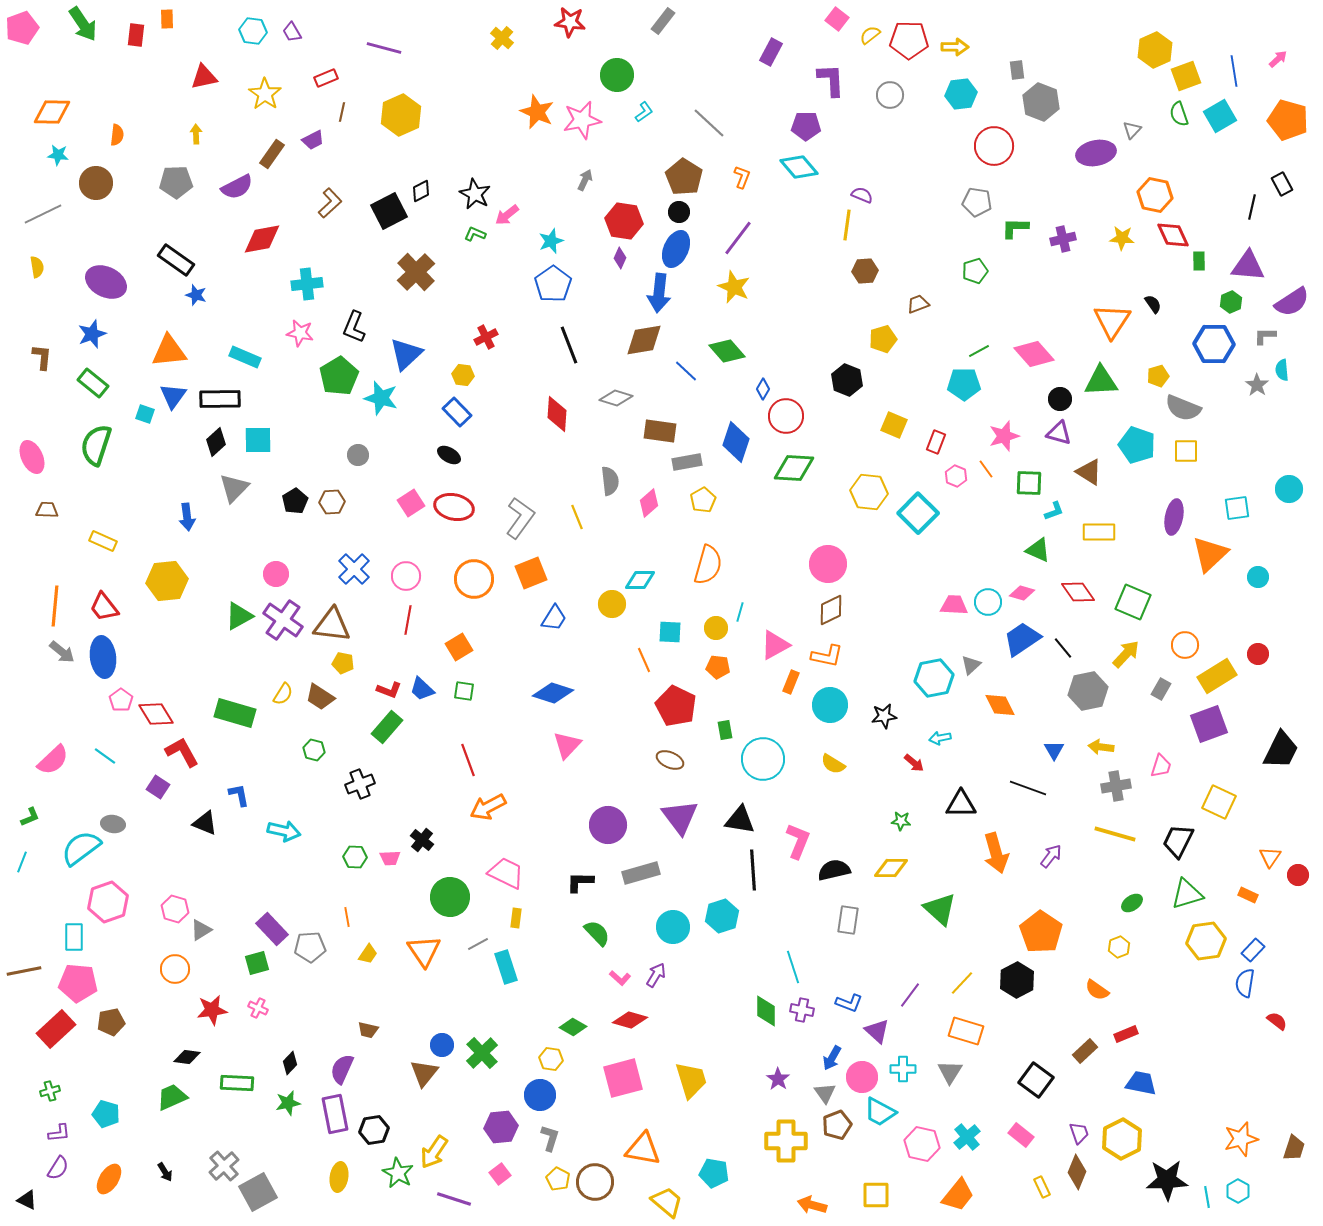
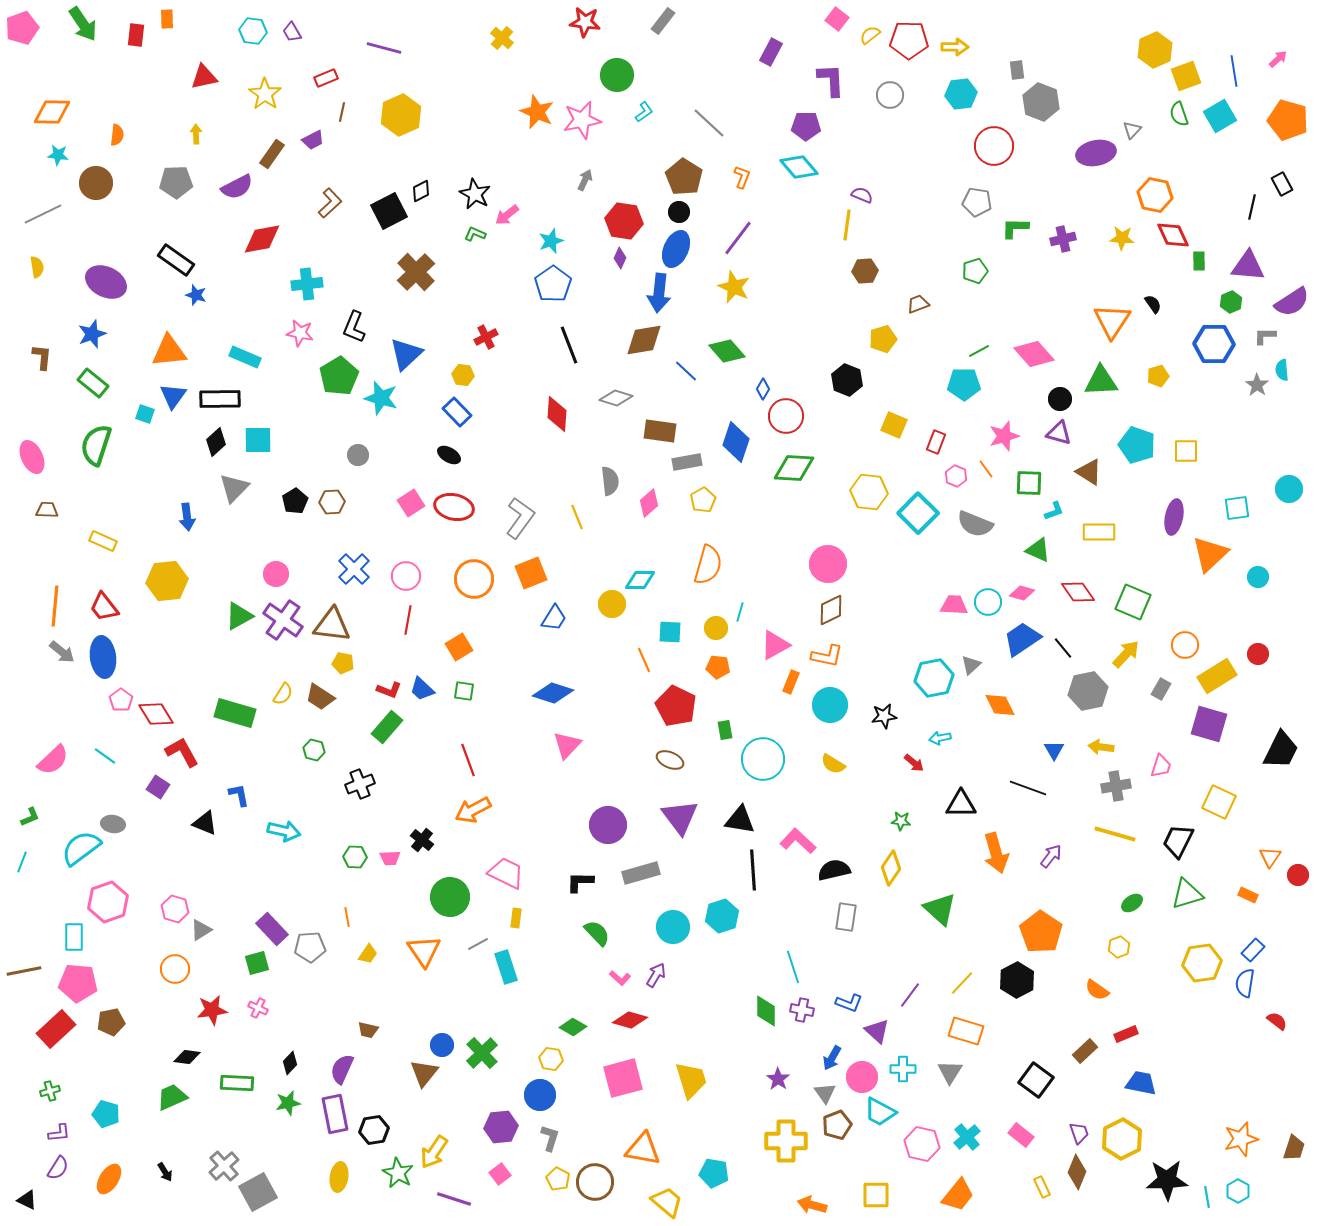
red star at (570, 22): moved 15 px right
gray semicircle at (1183, 408): moved 208 px left, 116 px down
purple square at (1209, 724): rotated 36 degrees clockwise
orange arrow at (488, 807): moved 15 px left, 3 px down
pink L-shape at (798, 841): rotated 69 degrees counterclockwise
yellow diamond at (891, 868): rotated 56 degrees counterclockwise
gray rectangle at (848, 920): moved 2 px left, 3 px up
yellow hexagon at (1206, 941): moved 4 px left, 22 px down
